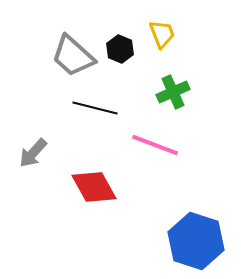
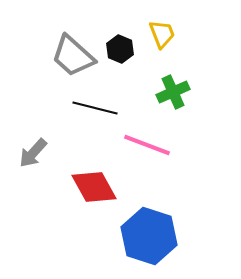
pink line: moved 8 px left
blue hexagon: moved 47 px left, 5 px up
